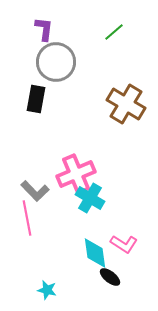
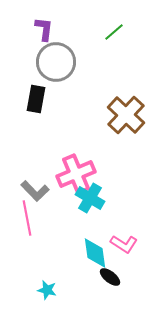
brown cross: moved 11 px down; rotated 12 degrees clockwise
